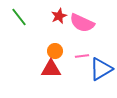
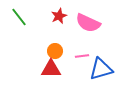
pink semicircle: moved 6 px right
blue triangle: rotated 15 degrees clockwise
